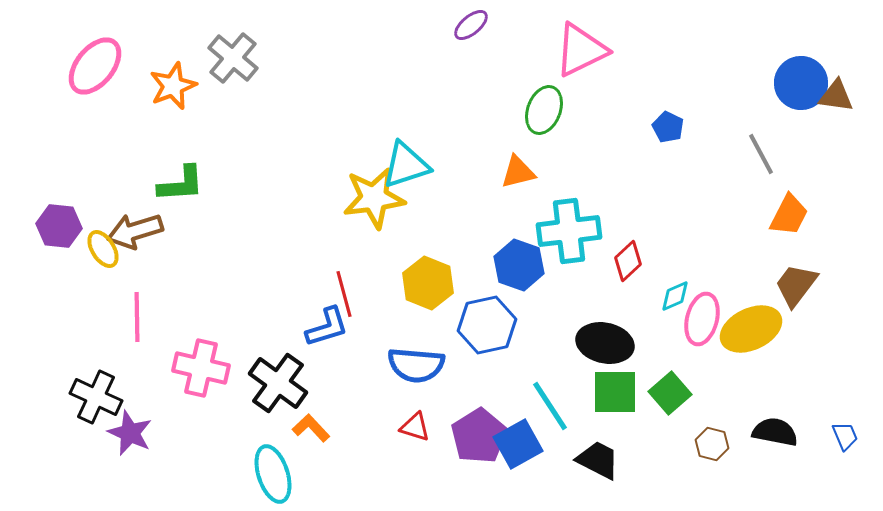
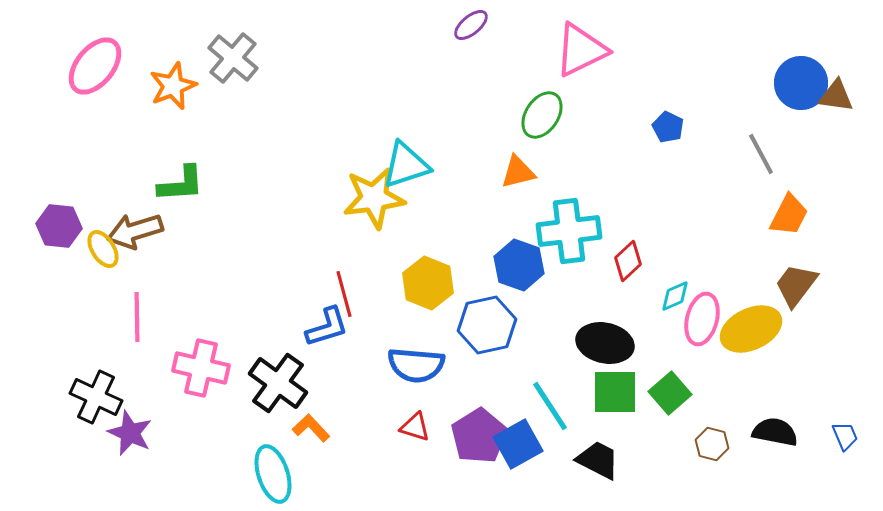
green ellipse at (544, 110): moved 2 px left, 5 px down; rotated 12 degrees clockwise
